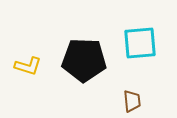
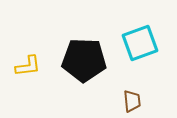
cyan square: rotated 15 degrees counterclockwise
yellow L-shape: rotated 24 degrees counterclockwise
